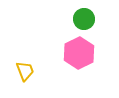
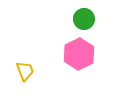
pink hexagon: moved 1 px down
